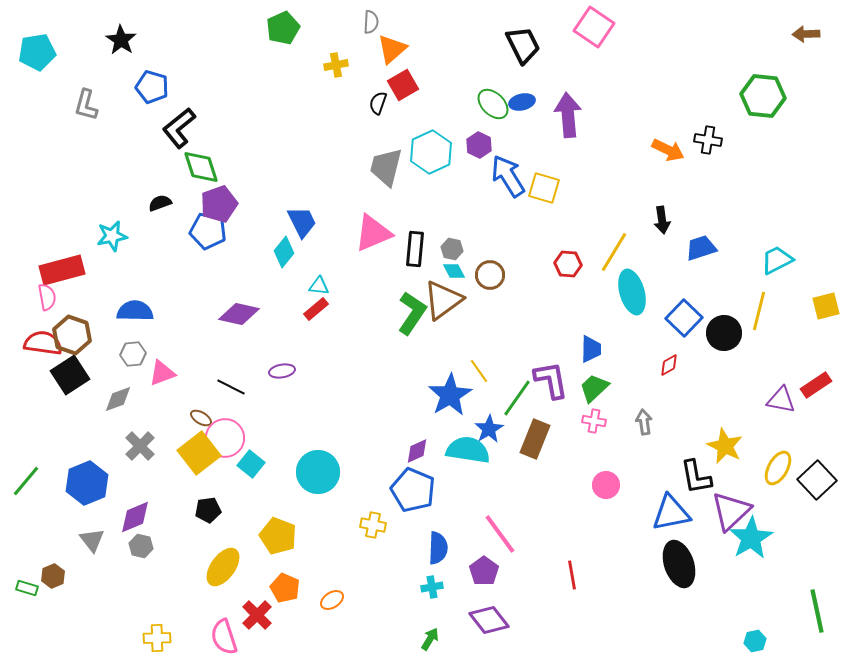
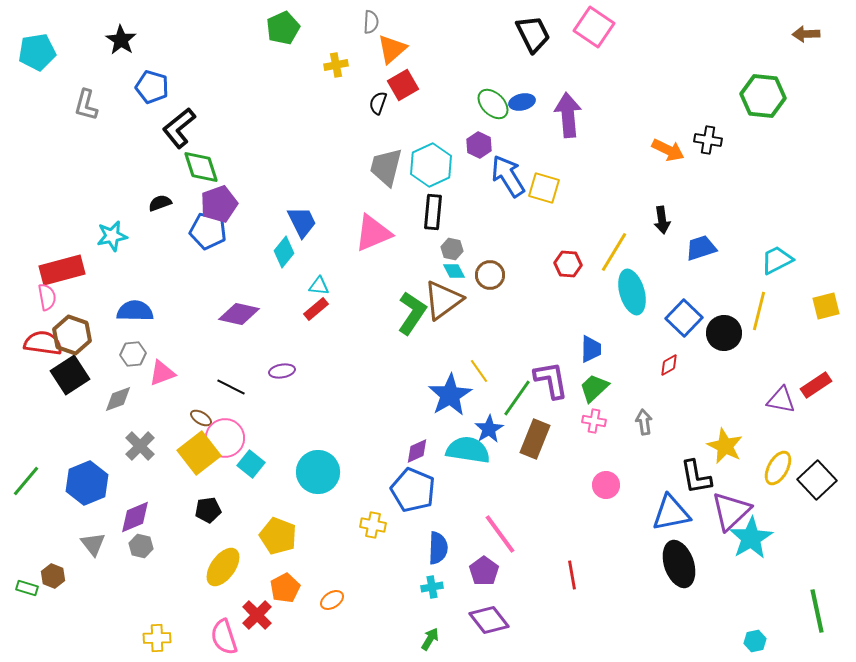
black trapezoid at (523, 45): moved 10 px right, 11 px up
cyan hexagon at (431, 152): moved 13 px down
black rectangle at (415, 249): moved 18 px right, 37 px up
gray triangle at (92, 540): moved 1 px right, 4 px down
brown hexagon at (53, 576): rotated 15 degrees counterclockwise
orange pentagon at (285, 588): rotated 20 degrees clockwise
